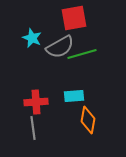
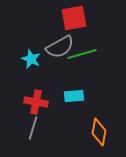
cyan star: moved 1 px left, 21 px down
red cross: rotated 15 degrees clockwise
orange diamond: moved 11 px right, 12 px down
gray line: rotated 25 degrees clockwise
